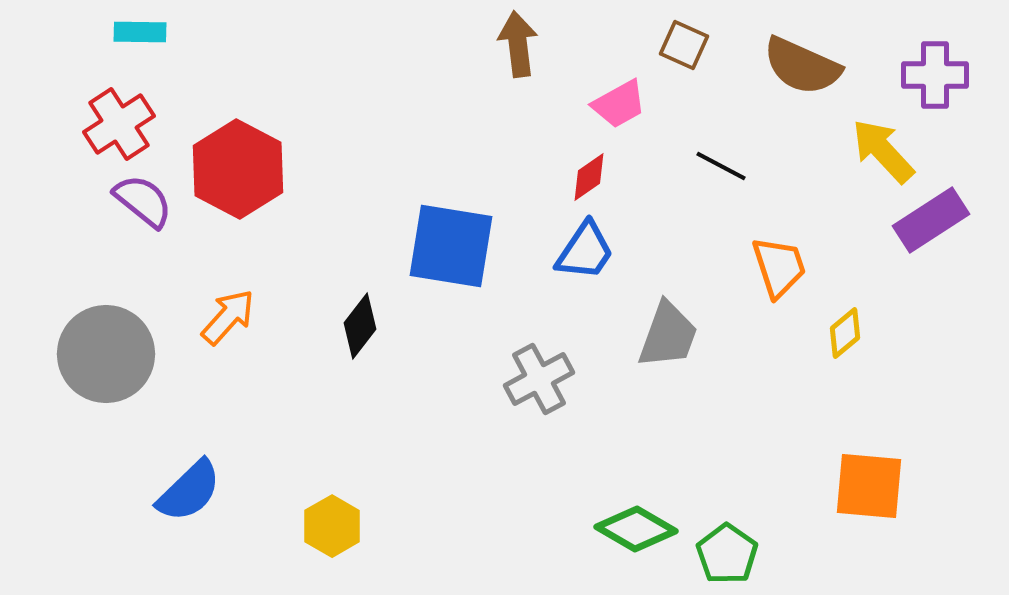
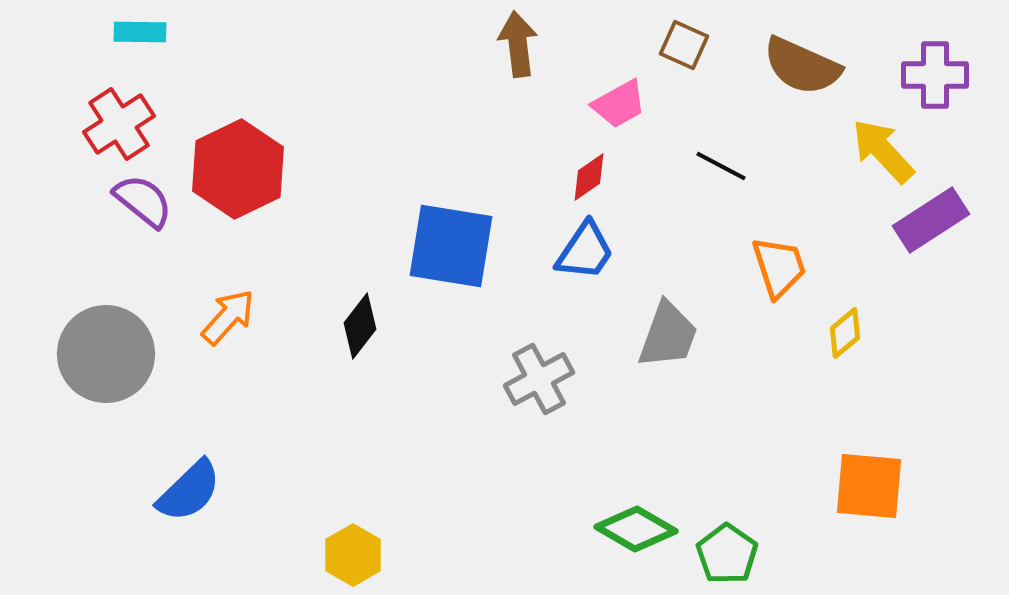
red hexagon: rotated 6 degrees clockwise
yellow hexagon: moved 21 px right, 29 px down
